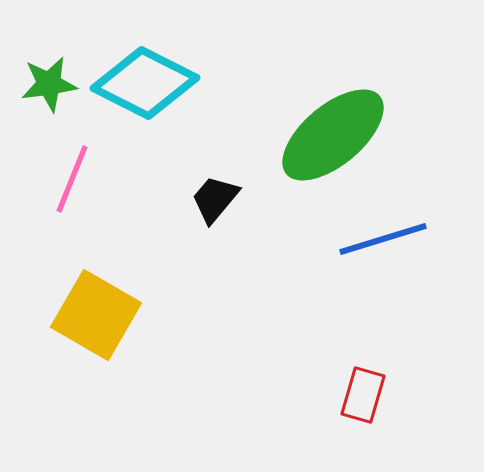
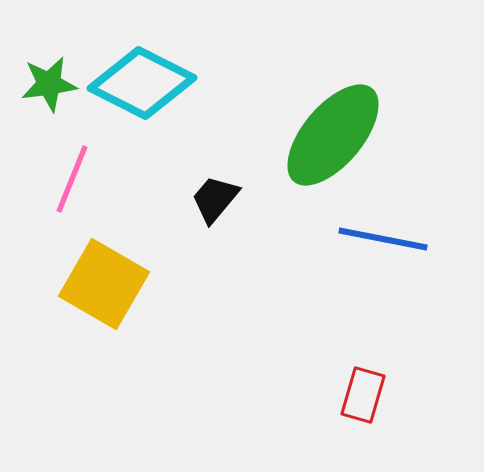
cyan diamond: moved 3 px left
green ellipse: rotated 10 degrees counterclockwise
blue line: rotated 28 degrees clockwise
yellow square: moved 8 px right, 31 px up
